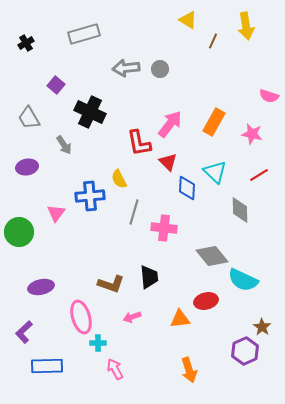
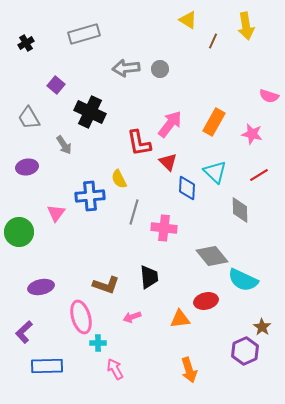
brown L-shape at (111, 284): moved 5 px left, 1 px down
